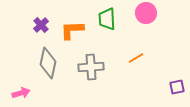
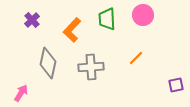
pink circle: moved 3 px left, 2 px down
purple cross: moved 9 px left, 5 px up
orange L-shape: rotated 45 degrees counterclockwise
orange line: rotated 14 degrees counterclockwise
purple square: moved 1 px left, 2 px up
pink arrow: rotated 42 degrees counterclockwise
